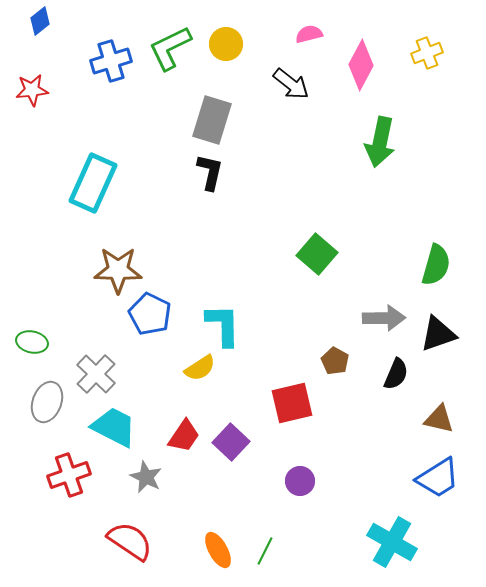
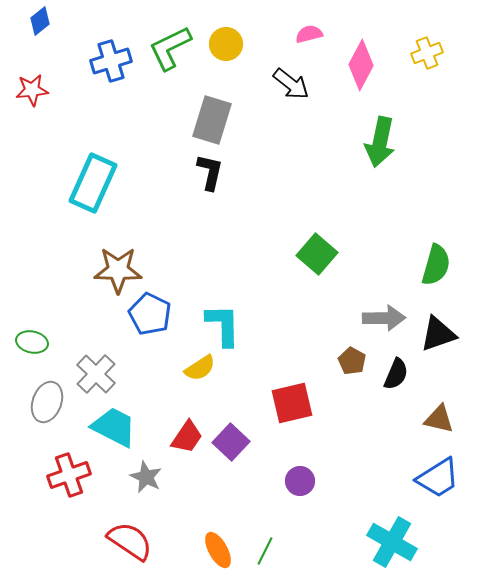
brown pentagon: moved 17 px right
red trapezoid: moved 3 px right, 1 px down
